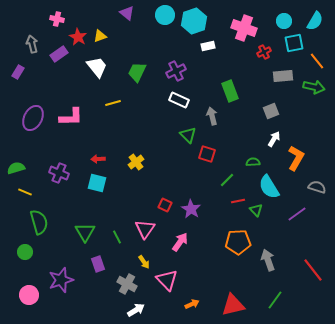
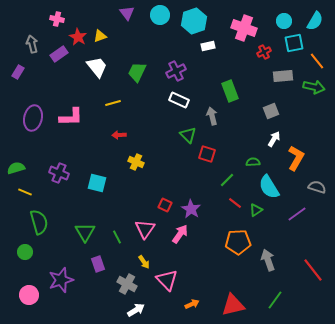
purple triangle at (127, 13): rotated 14 degrees clockwise
cyan circle at (165, 15): moved 5 px left
purple ellipse at (33, 118): rotated 15 degrees counterclockwise
red arrow at (98, 159): moved 21 px right, 24 px up
yellow cross at (136, 162): rotated 28 degrees counterclockwise
red line at (238, 201): moved 3 px left, 2 px down; rotated 48 degrees clockwise
green triangle at (256, 210): rotated 40 degrees clockwise
pink arrow at (180, 242): moved 8 px up
